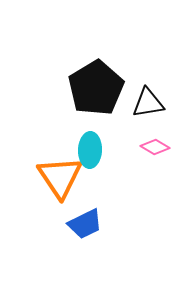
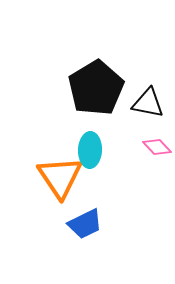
black triangle: rotated 20 degrees clockwise
pink diamond: moved 2 px right; rotated 16 degrees clockwise
